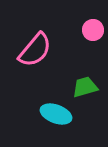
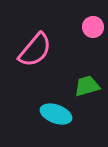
pink circle: moved 3 px up
green trapezoid: moved 2 px right, 1 px up
